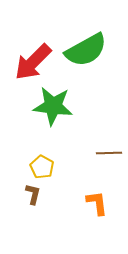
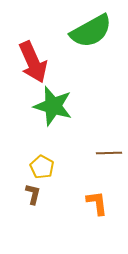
green semicircle: moved 5 px right, 19 px up
red arrow: rotated 69 degrees counterclockwise
green star: rotated 9 degrees clockwise
